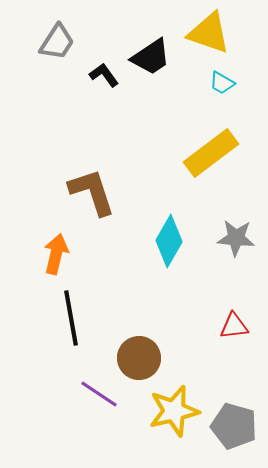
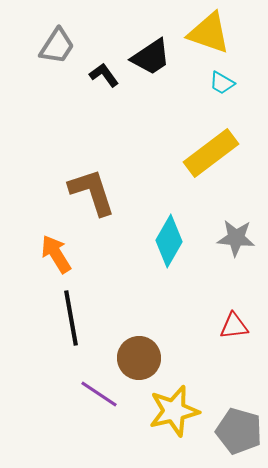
gray trapezoid: moved 4 px down
orange arrow: rotated 45 degrees counterclockwise
gray pentagon: moved 5 px right, 5 px down
